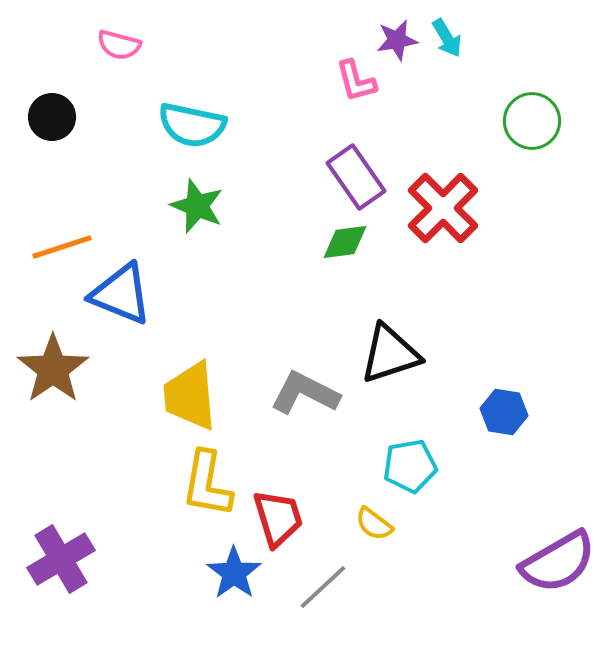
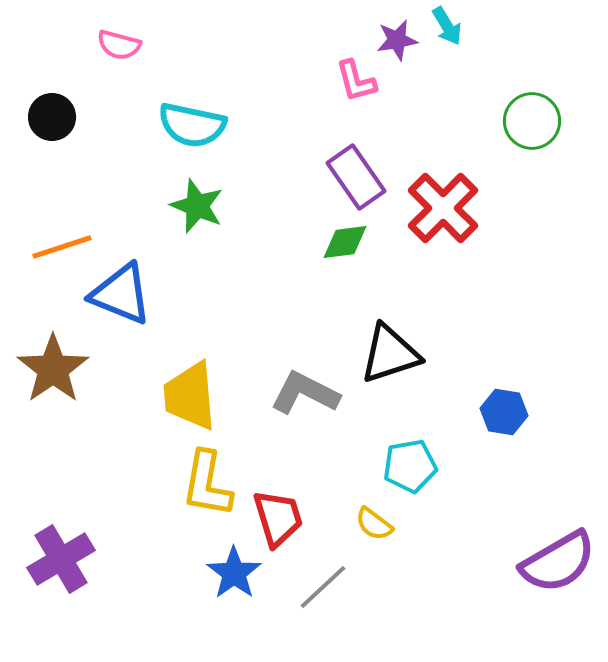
cyan arrow: moved 12 px up
